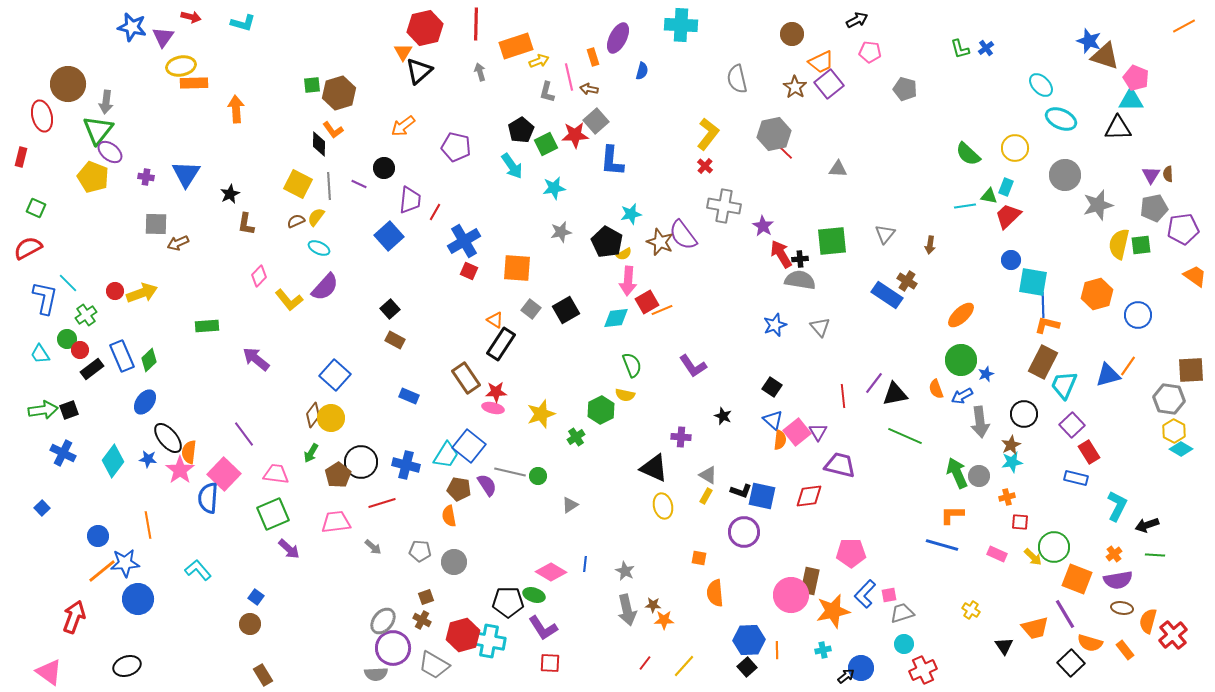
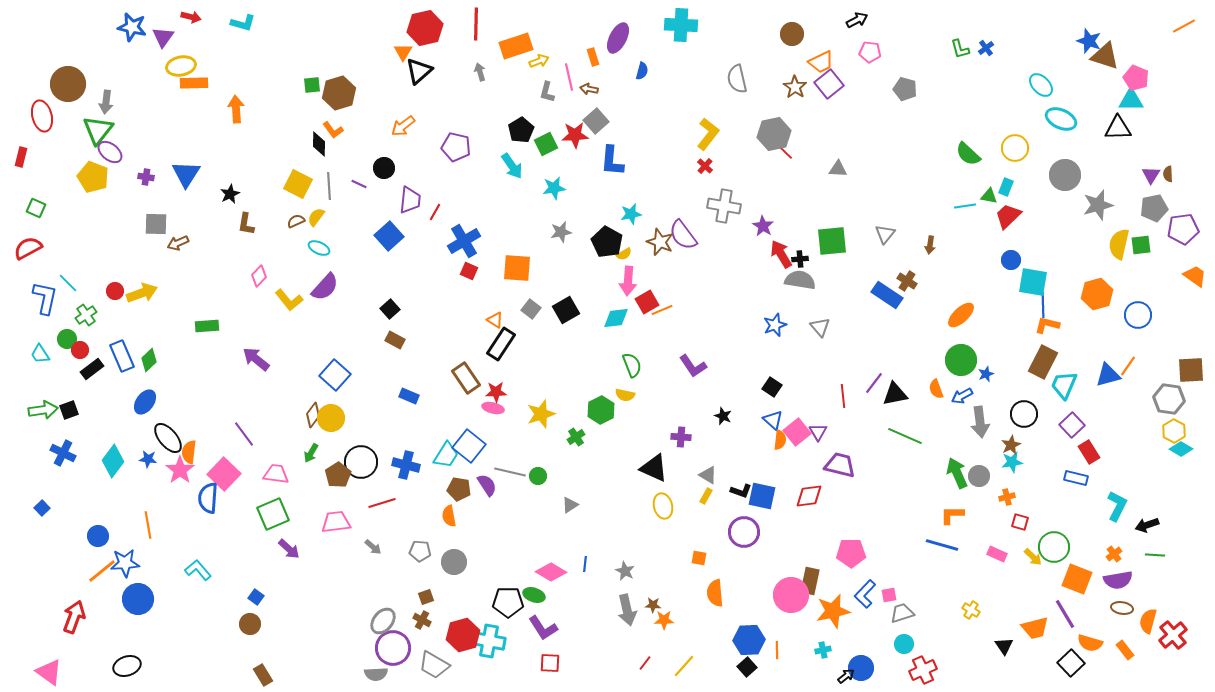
red square at (1020, 522): rotated 12 degrees clockwise
